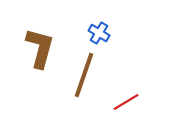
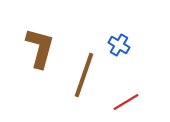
blue cross: moved 20 px right, 12 px down
